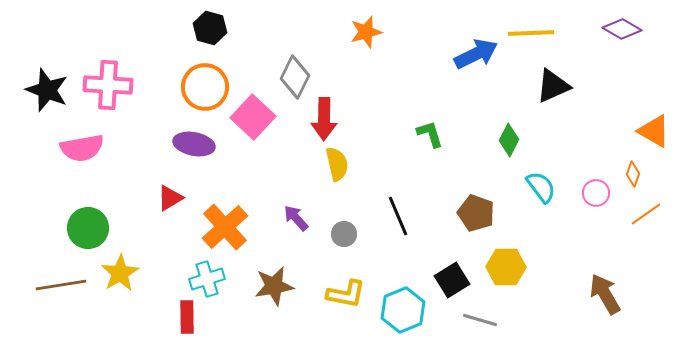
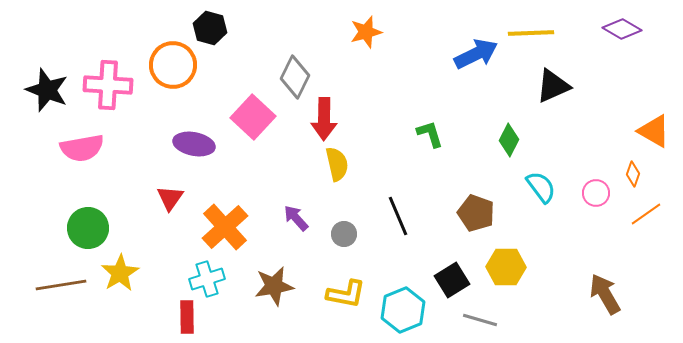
orange circle: moved 32 px left, 22 px up
red triangle: rotated 24 degrees counterclockwise
